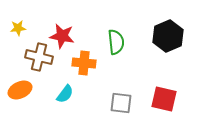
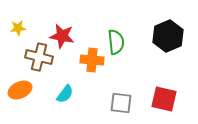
orange cross: moved 8 px right, 3 px up
